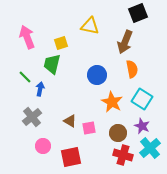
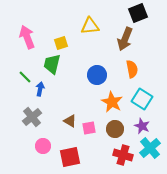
yellow triangle: rotated 18 degrees counterclockwise
brown arrow: moved 3 px up
brown circle: moved 3 px left, 4 px up
red square: moved 1 px left
